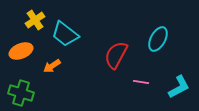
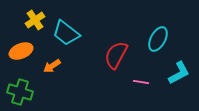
cyan trapezoid: moved 1 px right, 1 px up
cyan L-shape: moved 14 px up
green cross: moved 1 px left, 1 px up
